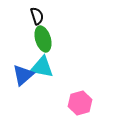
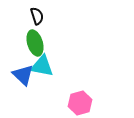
green ellipse: moved 8 px left, 4 px down
cyan triangle: moved 1 px up
blue triangle: rotated 35 degrees counterclockwise
